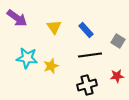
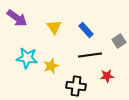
gray square: moved 1 px right; rotated 24 degrees clockwise
red star: moved 10 px left
black cross: moved 11 px left, 1 px down; rotated 24 degrees clockwise
